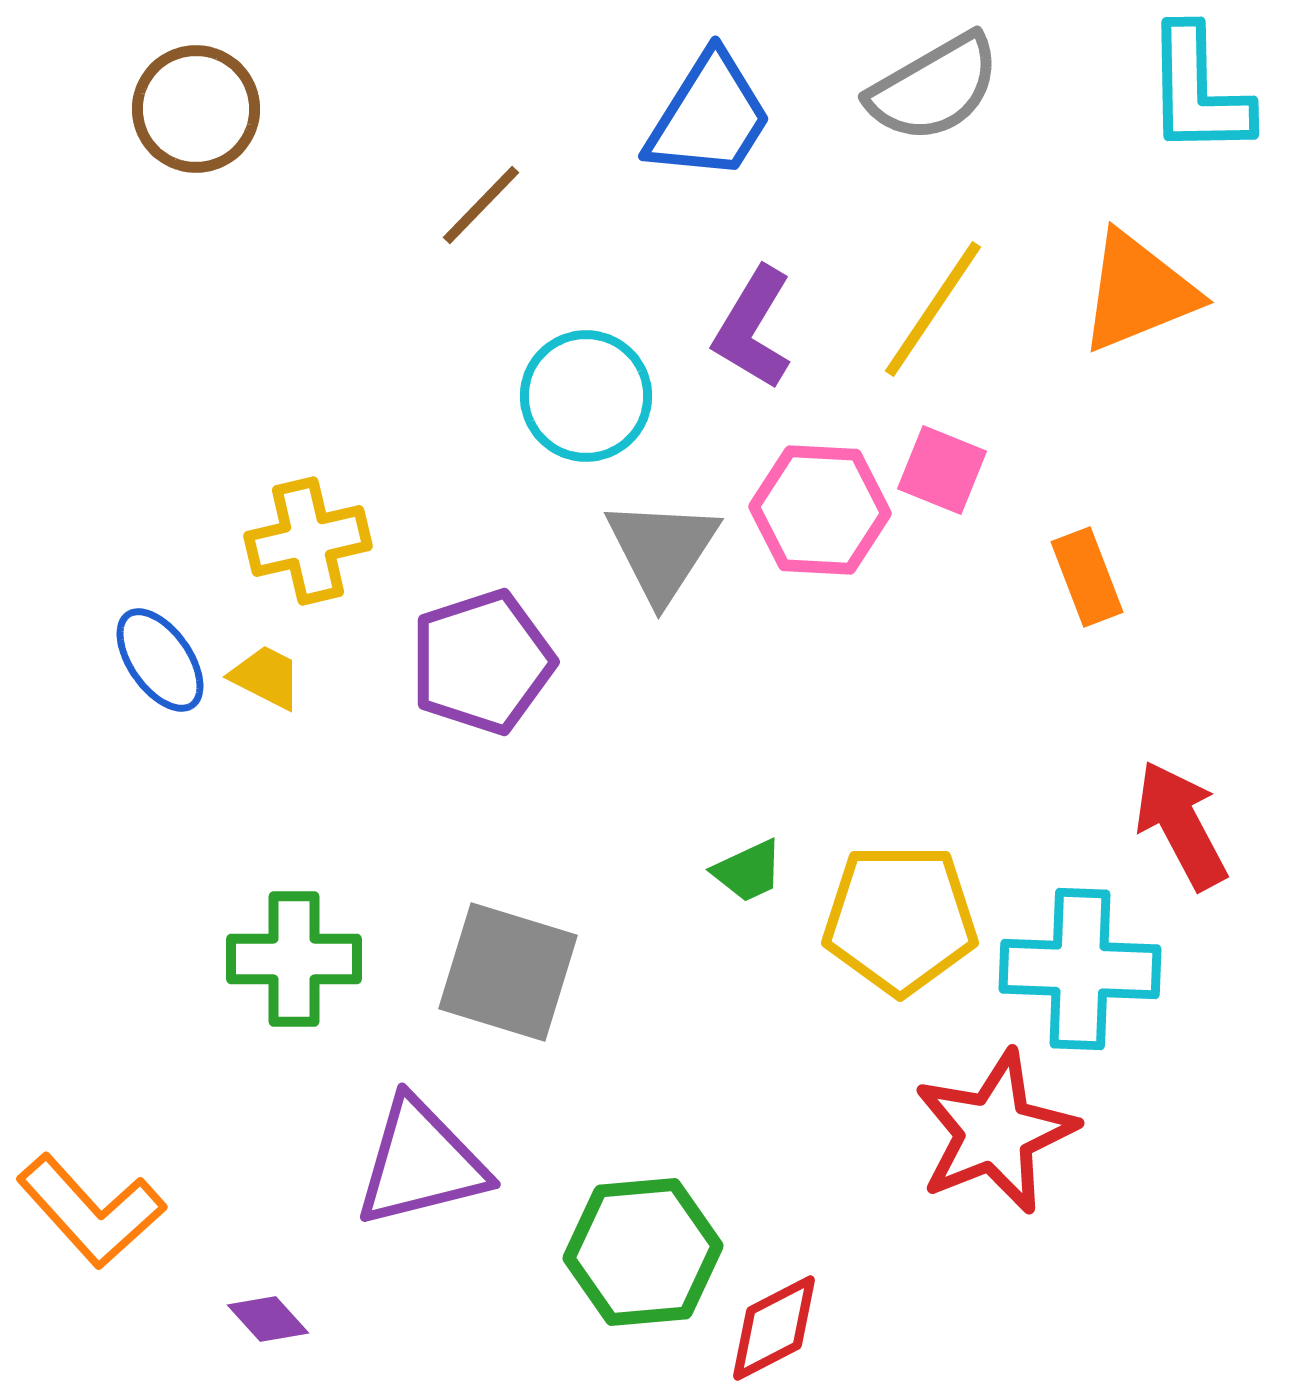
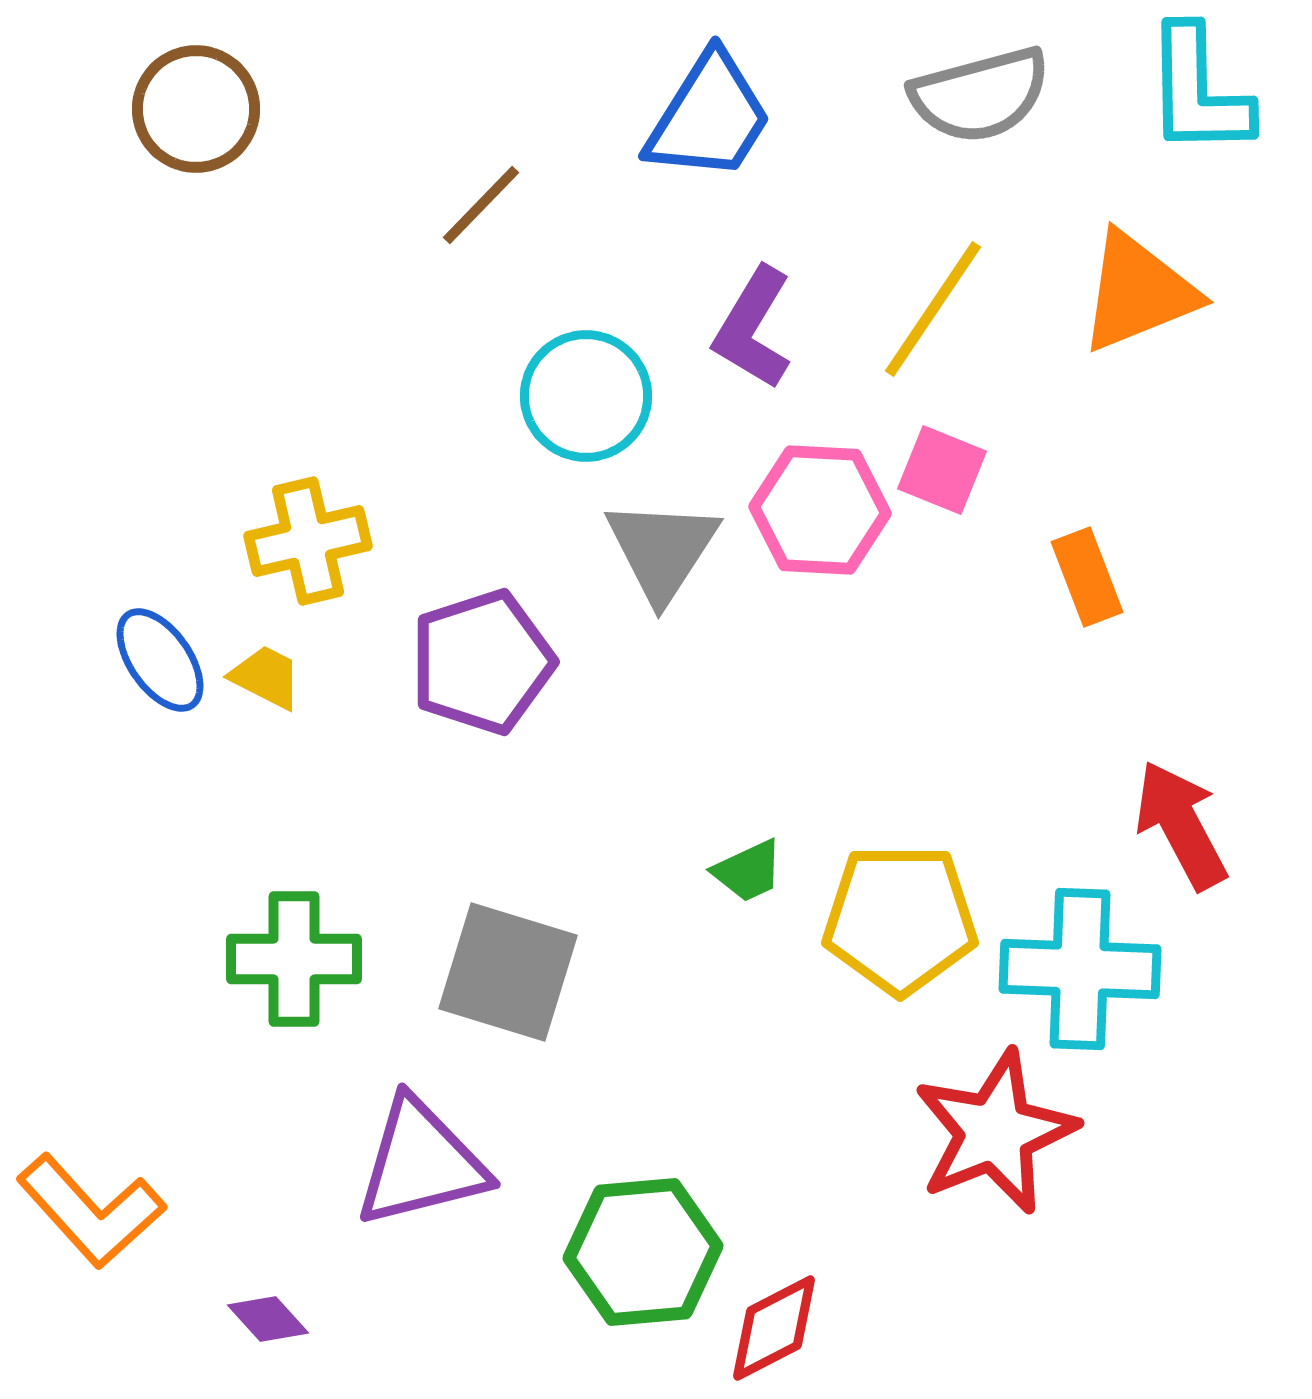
gray semicircle: moved 46 px right, 7 px down; rotated 15 degrees clockwise
